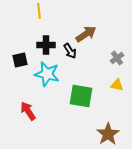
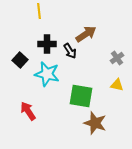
black cross: moved 1 px right, 1 px up
black square: rotated 35 degrees counterclockwise
brown star: moved 13 px left, 11 px up; rotated 20 degrees counterclockwise
